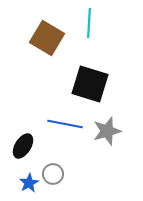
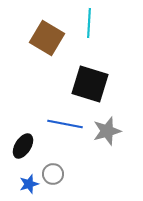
blue star: moved 1 px down; rotated 12 degrees clockwise
